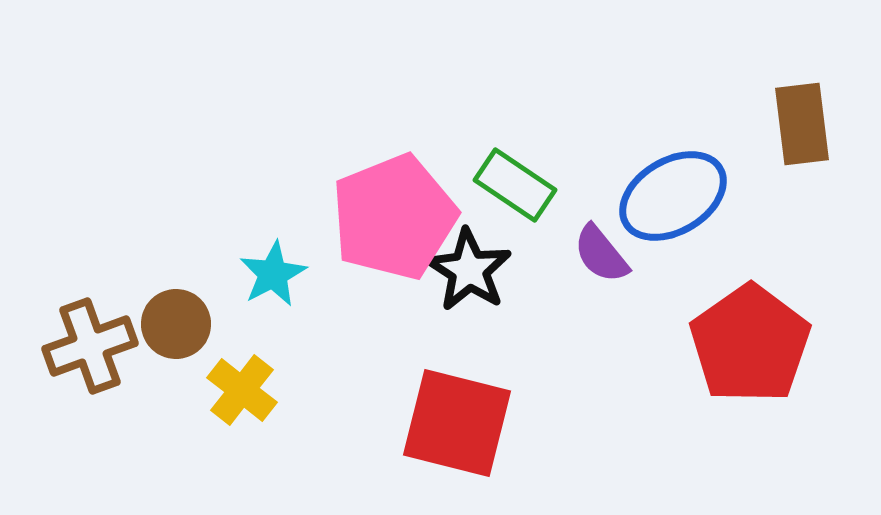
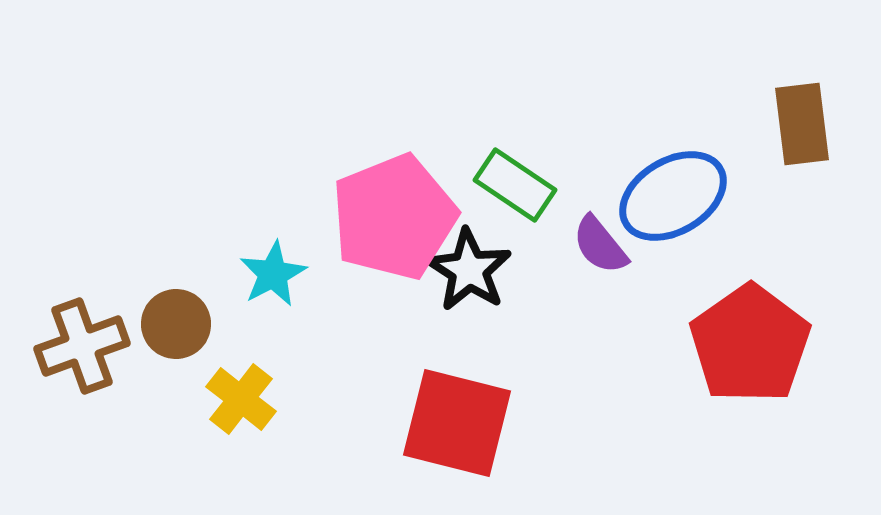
purple semicircle: moved 1 px left, 9 px up
brown cross: moved 8 px left
yellow cross: moved 1 px left, 9 px down
